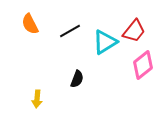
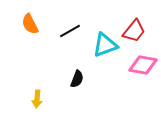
cyan triangle: moved 3 px down; rotated 12 degrees clockwise
pink diamond: rotated 48 degrees clockwise
